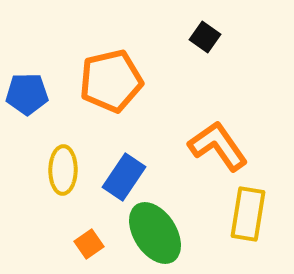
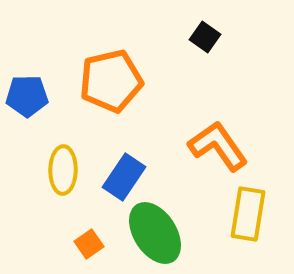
blue pentagon: moved 2 px down
